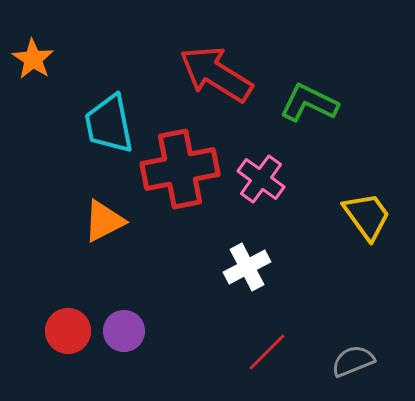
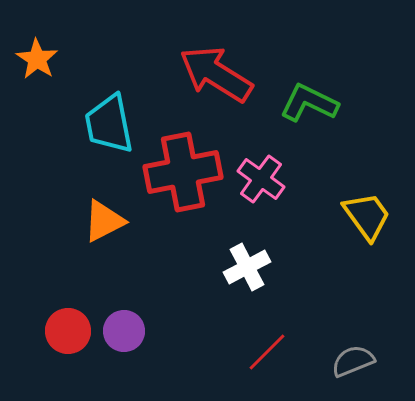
orange star: moved 4 px right
red cross: moved 3 px right, 3 px down
